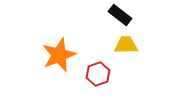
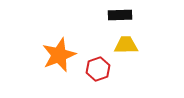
black rectangle: rotated 40 degrees counterclockwise
red hexagon: moved 5 px up
